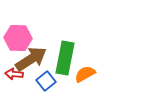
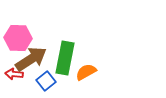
orange semicircle: moved 1 px right, 2 px up
